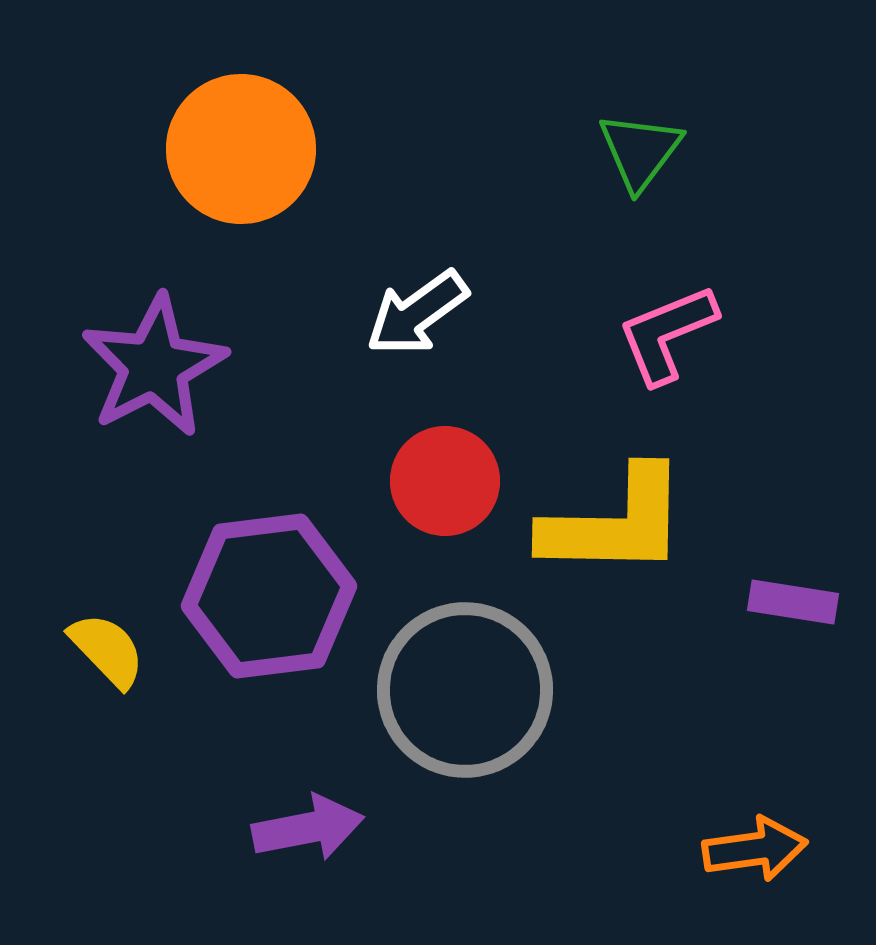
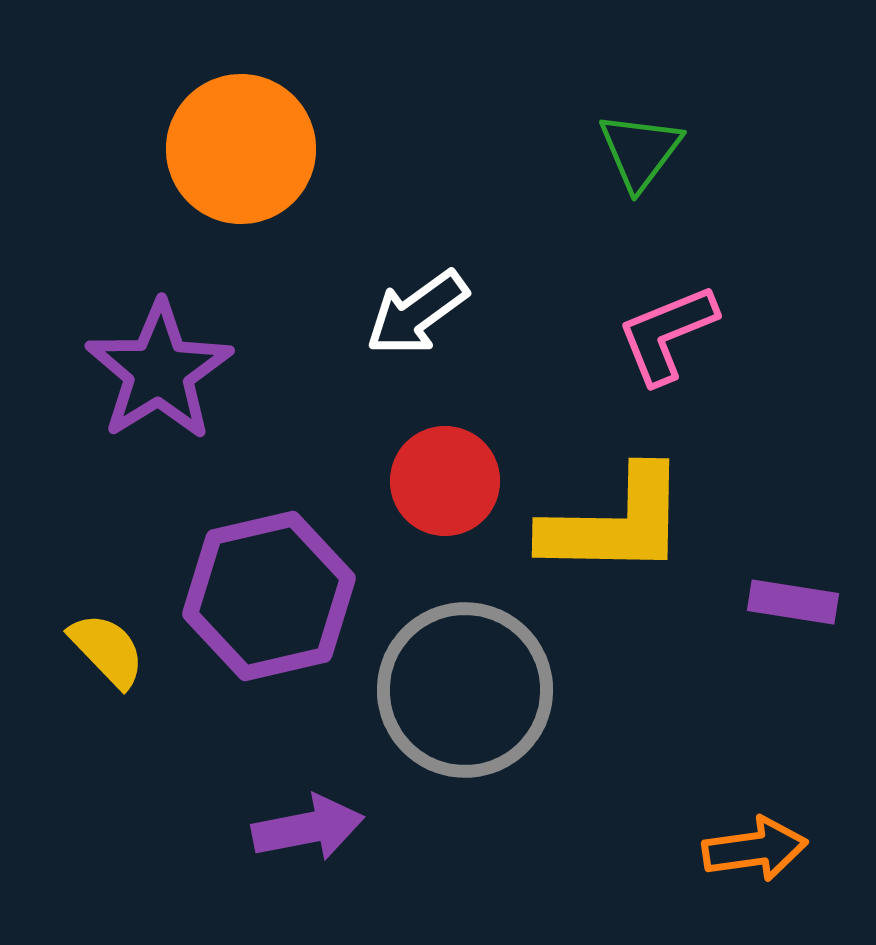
purple star: moved 5 px right, 5 px down; rotated 5 degrees counterclockwise
purple hexagon: rotated 6 degrees counterclockwise
